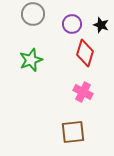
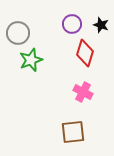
gray circle: moved 15 px left, 19 px down
